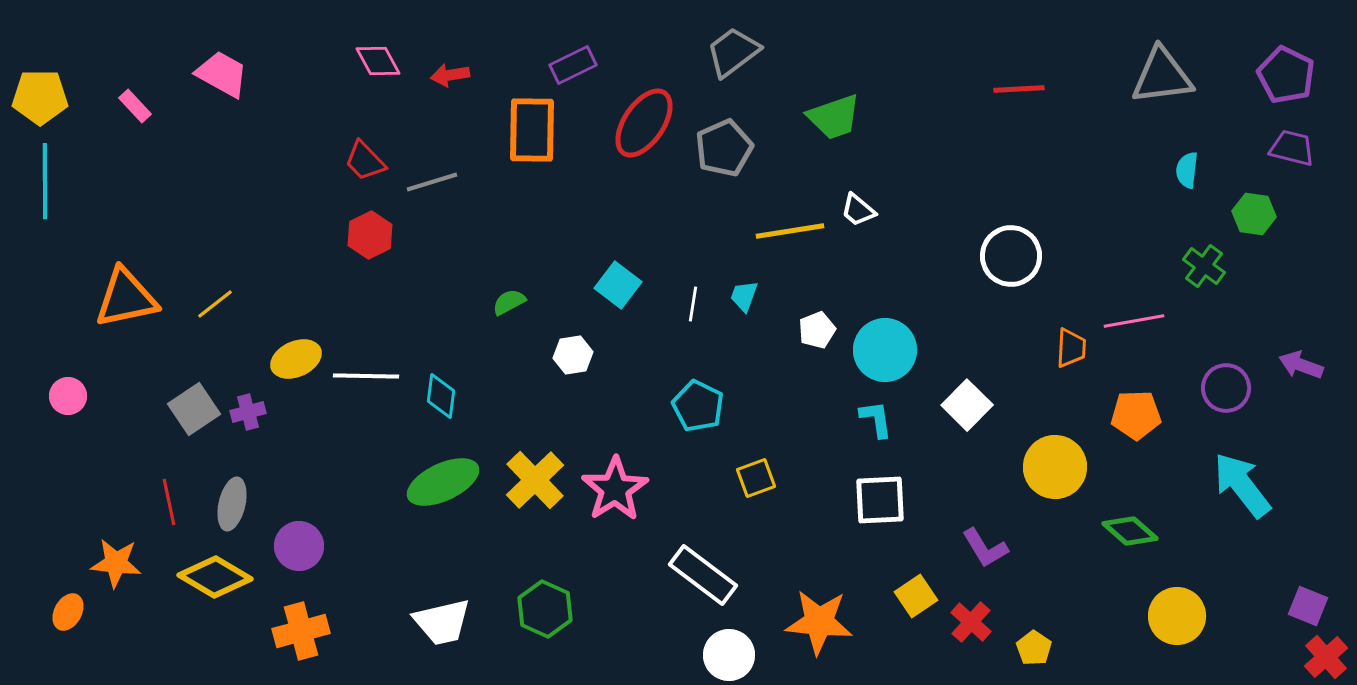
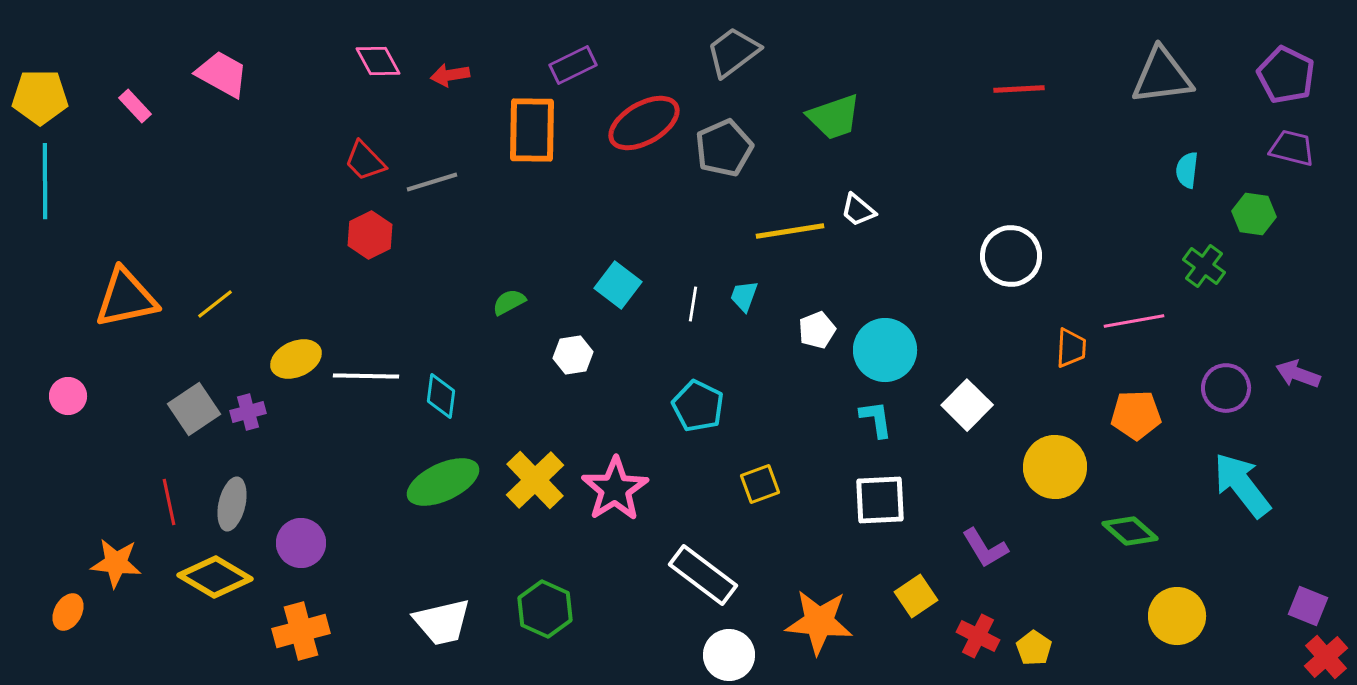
red ellipse at (644, 123): rotated 26 degrees clockwise
purple arrow at (1301, 365): moved 3 px left, 9 px down
yellow square at (756, 478): moved 4 px right, 6 px down
purple circle at (299, 546): moved 2 px right, 3 px up
red cross at (971, 622): moved 7 px right, 14 px down; rotated 15 degrees counterclockwise
